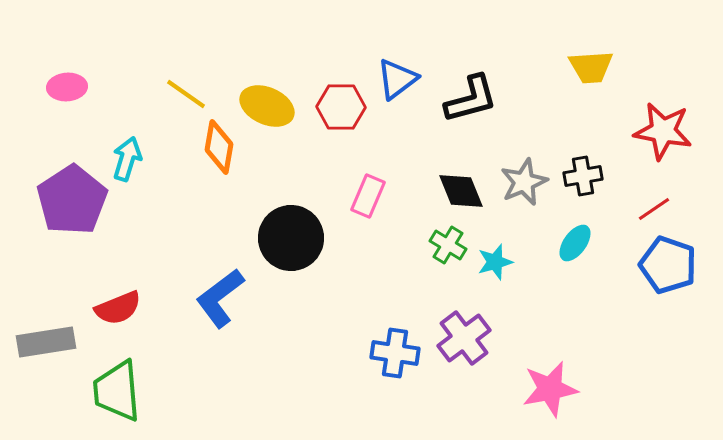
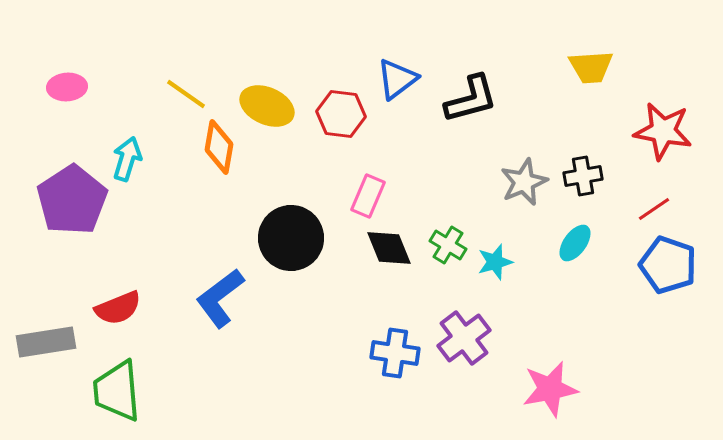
red hexagon: moved 7 px down; rotated 6 degrees clockwise
black diamond: moved 72 px left, 57 px down
